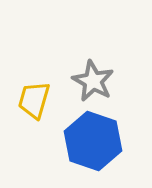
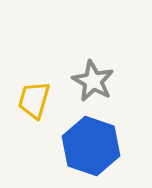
blue hexagon: moved 2 px left, 5 px down
